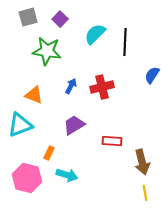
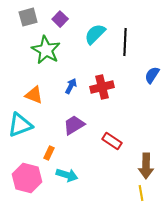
green star: moved 1 px left, 1 px up; rotated 20 degrees clockwise
red rectangle: rotated 30 degrees clockwise
brown arrow: moved 4 px right, 4 px down; rotated 15 degrees clockwise
yellow line: moved 4 px left
